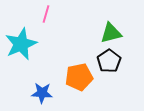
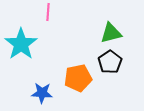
pink line: moved 2 px right, 2 px up; rotated 12 degrees counterclockwise
cyan star: rotated 12 degrees counterclockwise
black pentagon: moved 1 px right, 1 px down
orange pentagon: moved 1 px left, 1 px down
